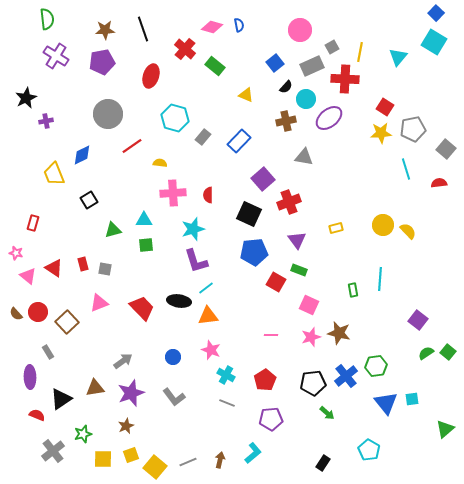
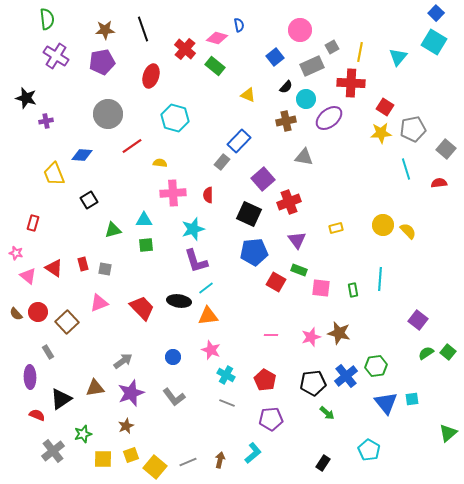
pink diamond at (212, 27): moved 5 px right, 11 px down
blue square at (275, 63): moved 6 px up
red cross at (345, 79): moved 6 px right, 4 px down
yellow triangle at (246, 95): moved 2 px right
black star at (26, 98): rotated 30 degrees counterclockwise
gray rectangle at (203, 137): moved 19 px right, 25 px down
blue diamond at (82, 155): rotated 30 degrees clockwise
pink square at (309, 305): moved 12 px right, 17 px up; rotated 18 degrees counterclockwise
red pentagon at (265, 380): rotated 10 degrees counterclockwise
green triangle at (445, 429): moved 3 px right, 4 px down
